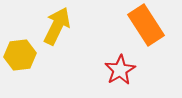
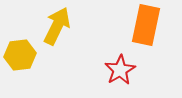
orange rectangle: rotated 45 degrees clockwise
